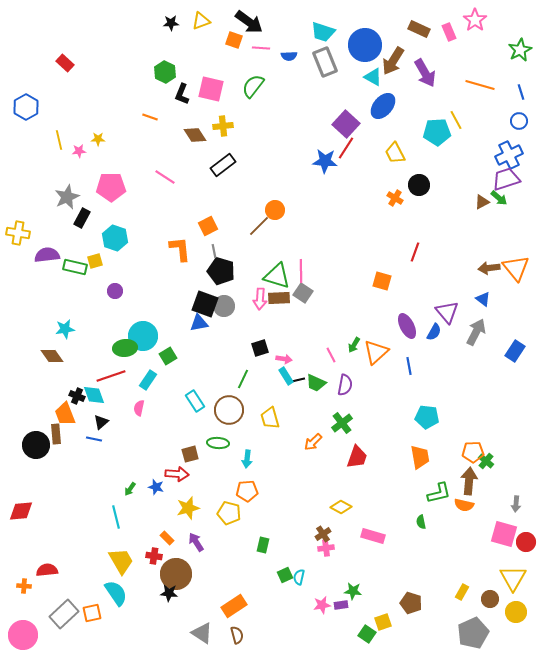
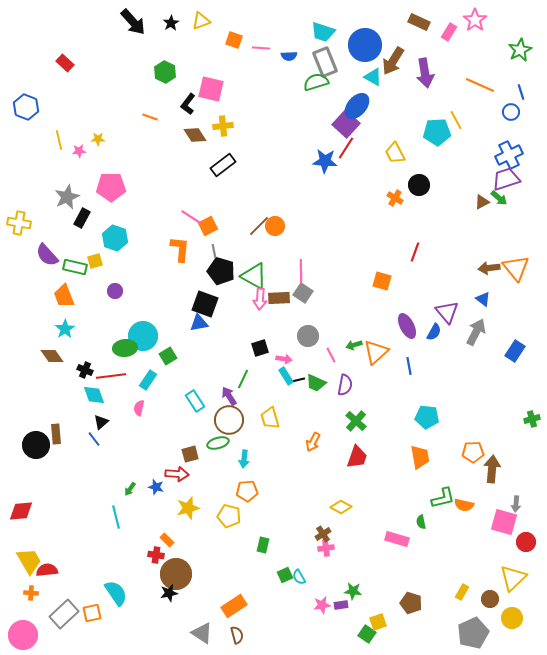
black arrow at (249, 22): moved 116 px left; rotated 12 degrees clockwise
black star at (171, 23): rotated 28 degrees counterclockwise
brown rectangle at (419, 29): moved 7 px up
pink rectangle at (449, 32): rotated 54 degrees clockwise
purple arrow at (425, 73): rotated 20 degrees clockwise
orange line at (480, 85): rotated 8 degrees clockwise
green semicircle at (253, 86): moved 63 px right, 4 px up; rotated 35 degrees clockwise
black L-shape at (182, 94): moved 6 px right, 10 px down; rotated 15 degrees clockwise
blue ellipse at (383, 106): moved 26 px left
blue hexagon at (26, 107): rotated 10 degrees counterclockwise
blue circle at (519, 121): moved 8 px left, 9 px up
pink line at (165, 177): moved 26 px right, 40 px down
orange circle at (275, 210): moved 16 px down
yellow cross at (18, 233): moved 1 px right, 10 px up
orange L-shape at (180, 249): rotated 12 degrees clockwise
purple semicircle at (47, 255): rotated 125 degrees counterclockwise
green triangle at (277, 276): moved 23 px left; rotated 12 degrees clockwise
gray circle at (224, 306): moved 84 px right, 30 px down
cyan star at (65, 329): rotated 24 degrees counterclockwise
green arrow at (354, 345): rotated 42 degrees clockwise
red line at (111, 376): rotated 12 degrees clockwise
black cross at (77, 396): moved 8 px right, 26 px up
brown circle at (229, 410): moved 10 px down
orange trapezoid at (65, 414): moved 1 px left, 118 px up
green cross at (342, 423): moved 14 px right, 2 px up; rotated 10 degrees counterclockwise
blue line at (94, 439): rotated 42 degrees clockwise
orange arrow at (313, 442): rotated 18 degrees counterclockwise
green ellipse at (218, 443): rotated 20 degrees counterclockwise
cyan arrow at (247, 459): moved 3 px left
green cross at (486, 461): moved 46 px right, 42 px up; rotated 35 degrees clockwise
brown arrow at (469, 481): moved 23 px right, 12 px up
green L-shape at (439, 493): moved 4 px right, 5 px down
yellow pentagon at (229, 513): moved 3 px down
pink square at (504, 534): moved 12 px up
pink rectangle at (373, 536): moved 24 px right, 3 px down
orange rectangle at (167, 538): moved 2 px down
purple arrow at (196, 542): moved 33 px right, 146 px up
red cross at (154, 556): moved 2 px right, 1 px up
yellow trapezoid at (121, 561): moved 92 px left
cyan semicircle at (299, 577): rotated 42 degrees counterclockwise
yellow triangle at (513, 578): rotated 16 degrees clockwise
orange cross at (24, 586): moved 7 px right, 7 px down
black star at (169, 593): rotated 18 degrees counterclockwise
yellow circle at (516, 612): moved 4 px left, 6 px down
yellow square at (383, 622): moved 5 px left
